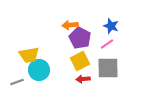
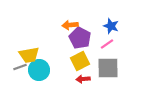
gray line: moved 3 px right, 15 px up
